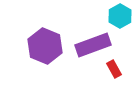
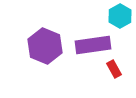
purple rectangle: rotated 12 degrees clockwise
